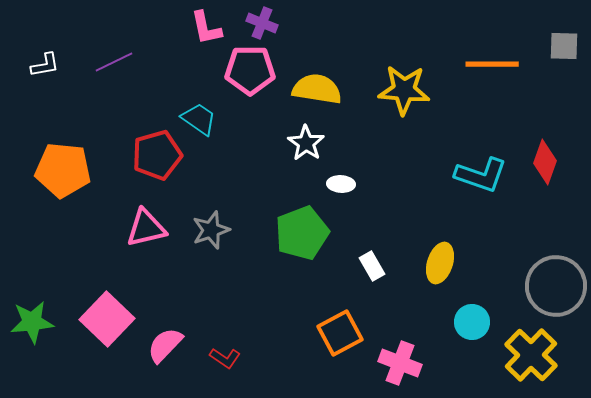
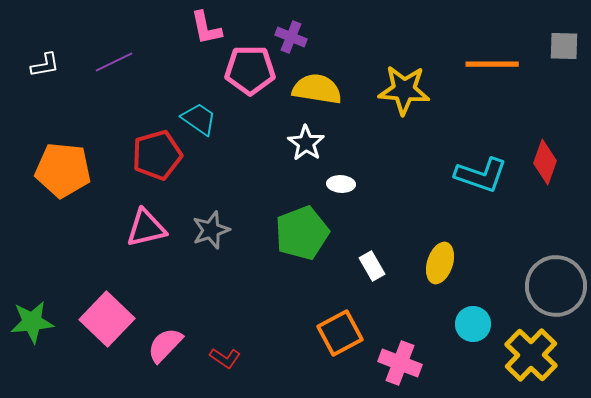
purple cross: moved 29 px right, 14 px down
cyan circle: moved 1 px right, 2 px down
